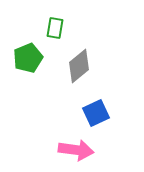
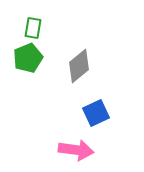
green rectangle: moved 22 px left
